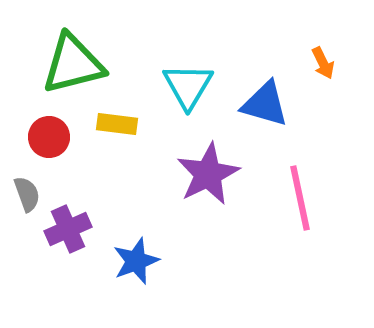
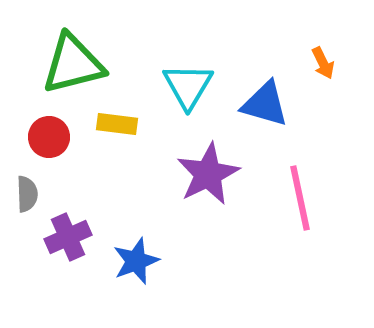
gray semicircle: rotated 18 degrees clockwise
purple cross: moved 8 px down
